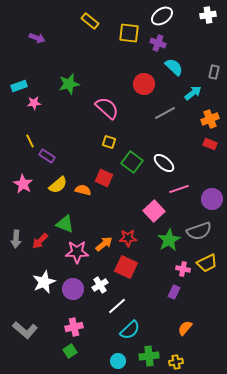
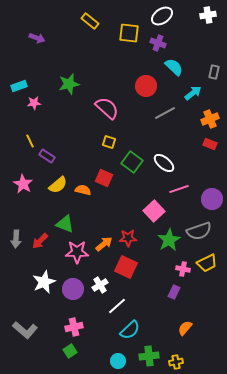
red circle at (144, 84): moved 2 px right, 2 px down
